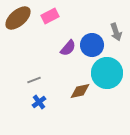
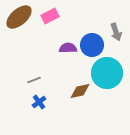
brown ellipse: moved 1 px right, 1 px up
purple semicircle: rotated 132 degrees counterclockwise
